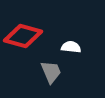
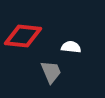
red diamond: rotated 9 degrees counterclockwise
